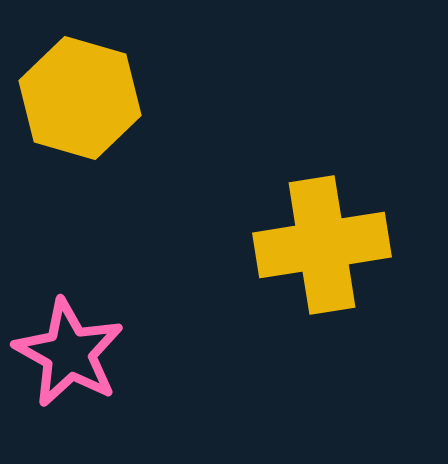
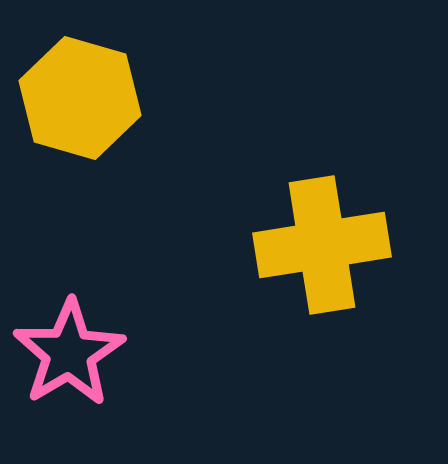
pink star: rotated 12 degrees clockwise
